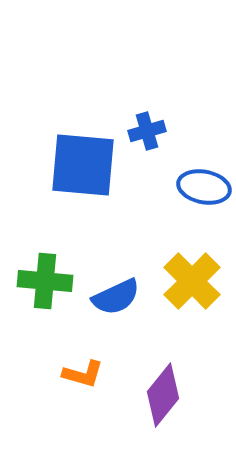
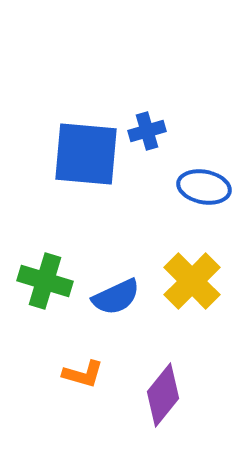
blue square: moved 3 px right, 11 px up
green cross: rotated 12 degrees clockwise
